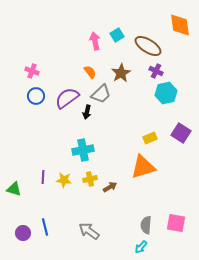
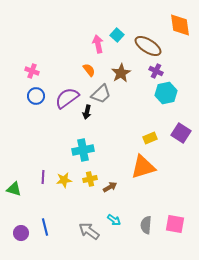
cyan square: rotated 16 degrees counterclockwise
pink arrow: moved 3 px right, 3 px down
orange semicircle: moved 1 px left, 2 px up
yellow star: rotated 14 degrees counterclockwise
pink square: moved 1 px left, 1 px down
purple circle: moved 2 px left
cyan arrow: moved 27 px left, 27 px up; rotated 96 degrees counterclockwise
